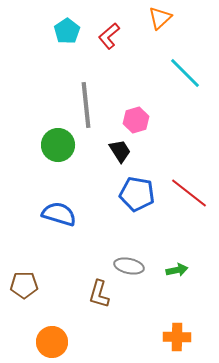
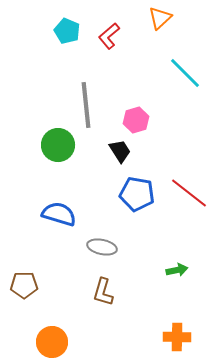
cyan pentagon: rotated 15 degrees counterclockwise
gray ellipse: moved 27 px left, 19 px up
brown L-shape: moved 4 px right, 2 px up
